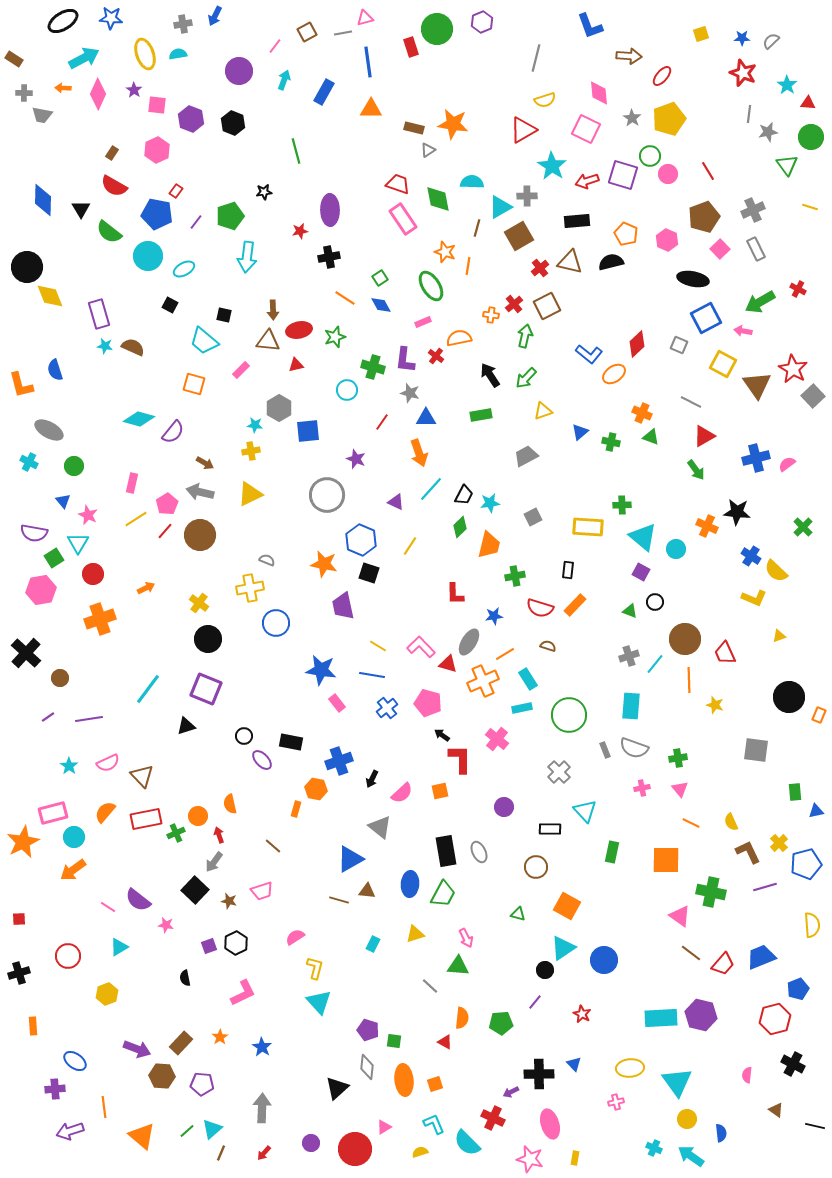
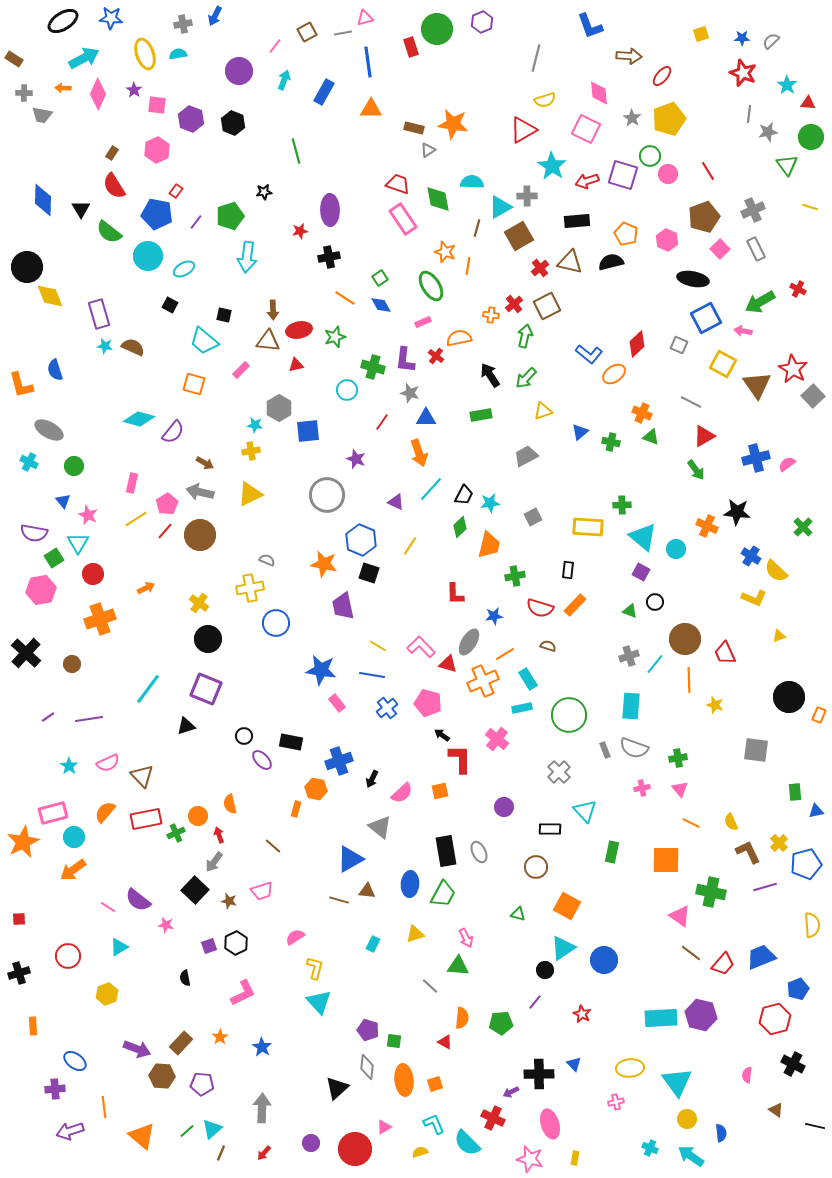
red semicircle at (114, 186): rotated 28 degrees clockwise
brown circle at (60, 678): moved 12 px right, 14 px up
cyan cross at (654, 1148): moved 4 px left
